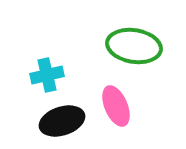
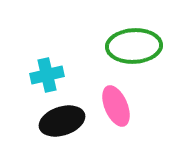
green ellipse: rotated 12 degrees counterclockwise
